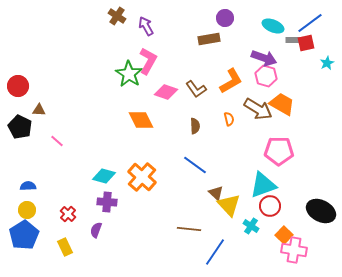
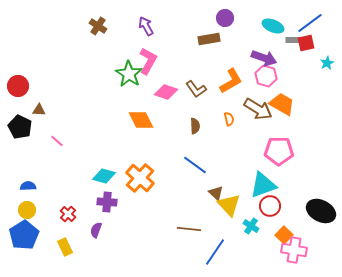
brown cross at (117, 16): moved 19 px left, 10 px down
orange cross at (142, 177): moved 2 px left, 1 px down
